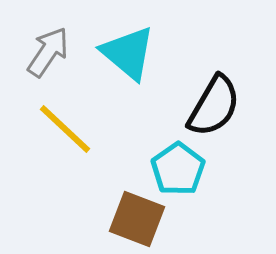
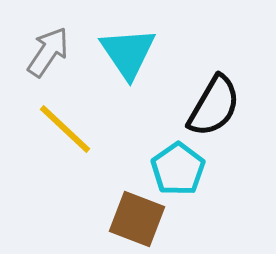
cyan triangle: rotated 16 degrees clockwise
